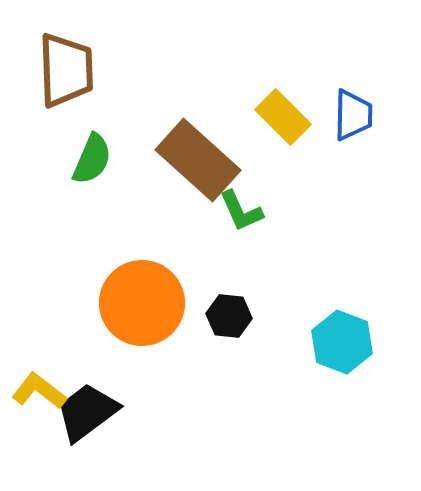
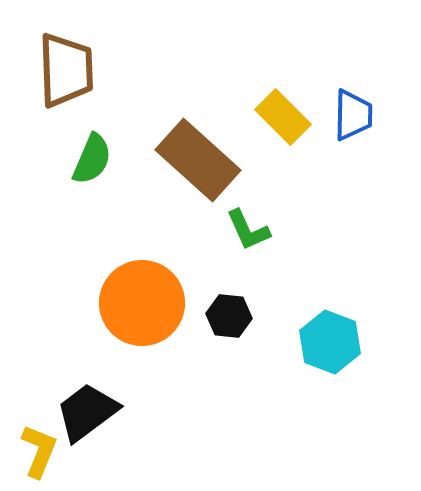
green L-shape: moved 7 px right, 19 px down
cyan hexagon: moved 12 px left
yellow L-shape: moved 60 px down; rotated 74 degrees clockwise
